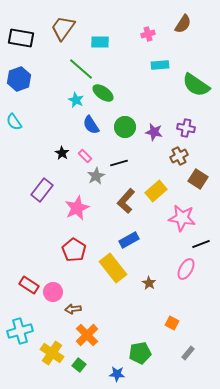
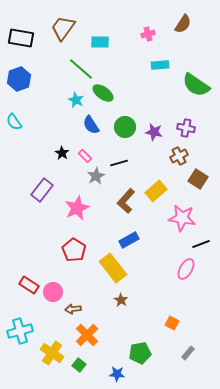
brown star at (149, 283): moved 28 px left, 17 px down
